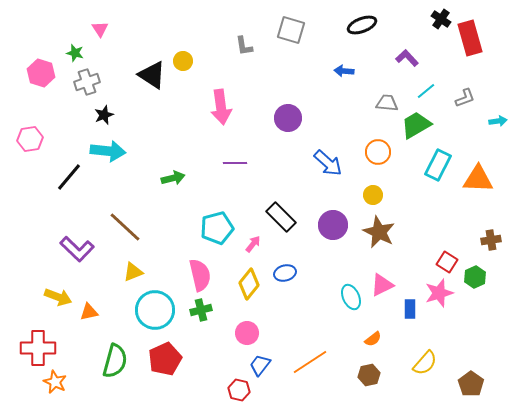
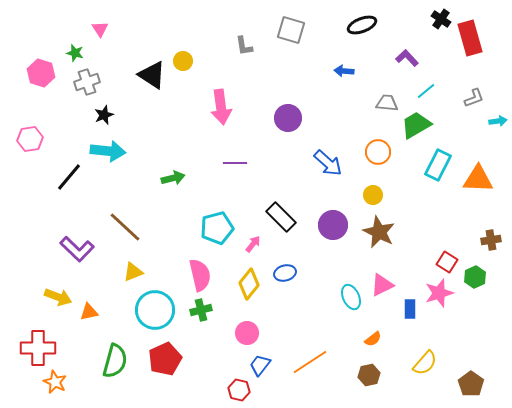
gray L-shape at (465, 98): moved 9 px right
